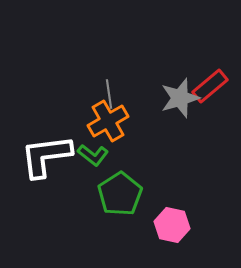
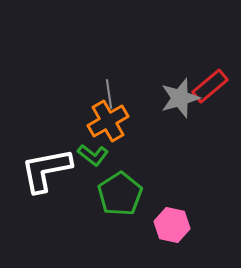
white L-shape: moved 14 px down; rotated 4 degrees counterclockwise
